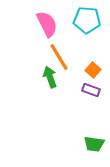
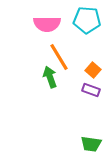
pink semicircle: rotated 116 degrees clockwise
green trapezoid: moved 3 px left
